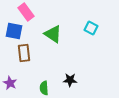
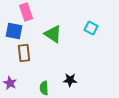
pink rectangle: rotated 18 degrees clockwise
